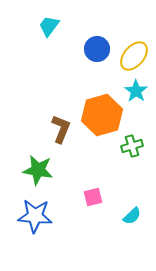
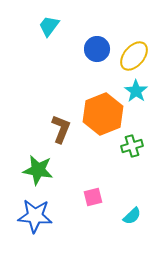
orange hexagon: moved 1 px right, 1 px up; rotated 6 degrees counterclockwise
